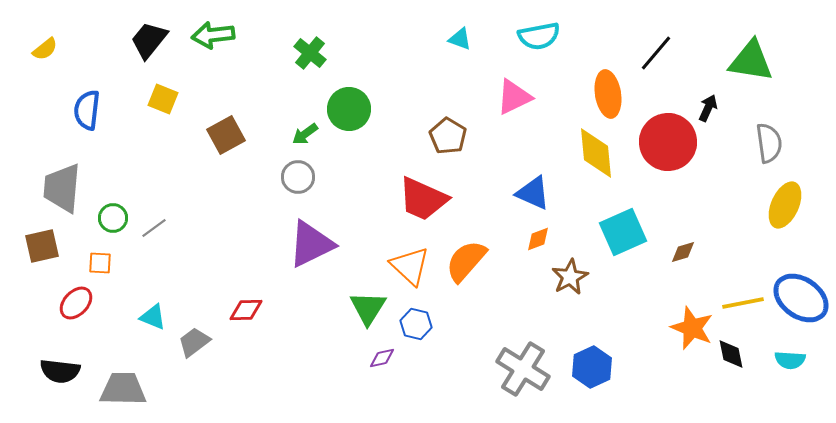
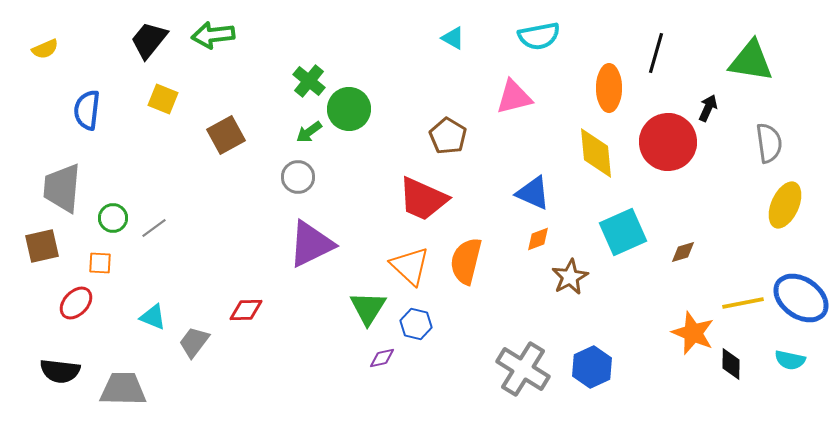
cyan triangle at (460, 39): moved 7 px left, 1 px up; rotated 10 degrees clockwise
yellow semicircle at (45, 49): rotated 16 degrees clockwise
green cross at (310, 53): moved 1 px left, 28 px down
black line at (656, 53): rotated 24 degrees counterclockwise
orange ellipse at (608, 94): moved 1 px right, 6 px up; rotated 9 degrees clockwise
pink triangle at (514, 97): rotated 12 degrees clockwise
green arrow at (305, 134): moved 4 px right, 2 px up
orange semicircle at (466, 261): rotated 27 degrees counterclockwise
orange star at (692, 328): moved 1 px right, 5 px down
gray trapezoid at (194, 342): rotated 16 degrees counterclockwise
black diamond at (731, 354): moved 10 px down; rotated 12 degrees clockwise
cyan semicircle at (790, 360): rotated 8 degrees clockwise
